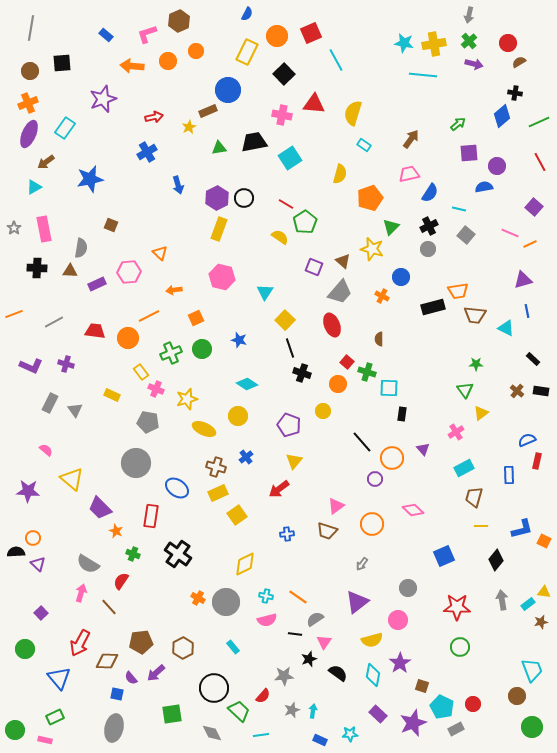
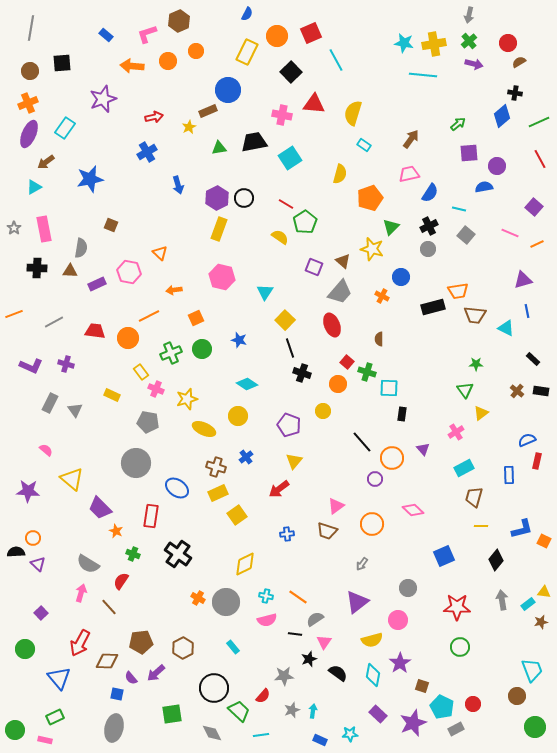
black square at (284, 74): moved 7 px right, 2 px up
red line at (540, 162): moved 3 px up
orange line at (530, 244): moved 7 px right
pink hexagon at (129, 272): rotated 15 degrees clockwise
green circle at (532, 727): moved 3 px right
